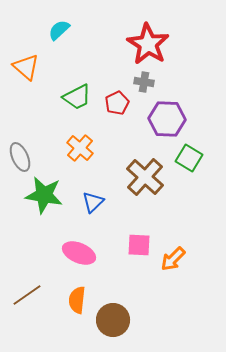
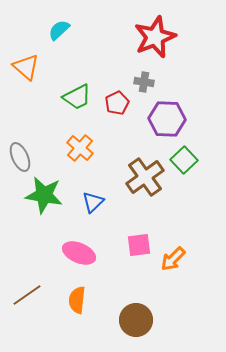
red star: moved 7 px right, 7 px up; rotated 18 degrees clockwise
green square: moved 5 px left, 2 px down; rotated 16 degrees clockwise
brown cross: rotated 12 degrees clockwise
pink square: rotated 10 degrees counterclockwise
brown circle: moved 23 px right
